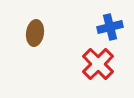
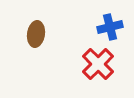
brown ellipse: moved 1 px right, 1 px down
